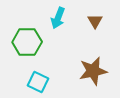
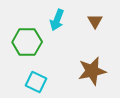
cyan arrow: moved 1 px left, 2 px down
brown star: moved 1 px left
cyan square: moved 2 px left
